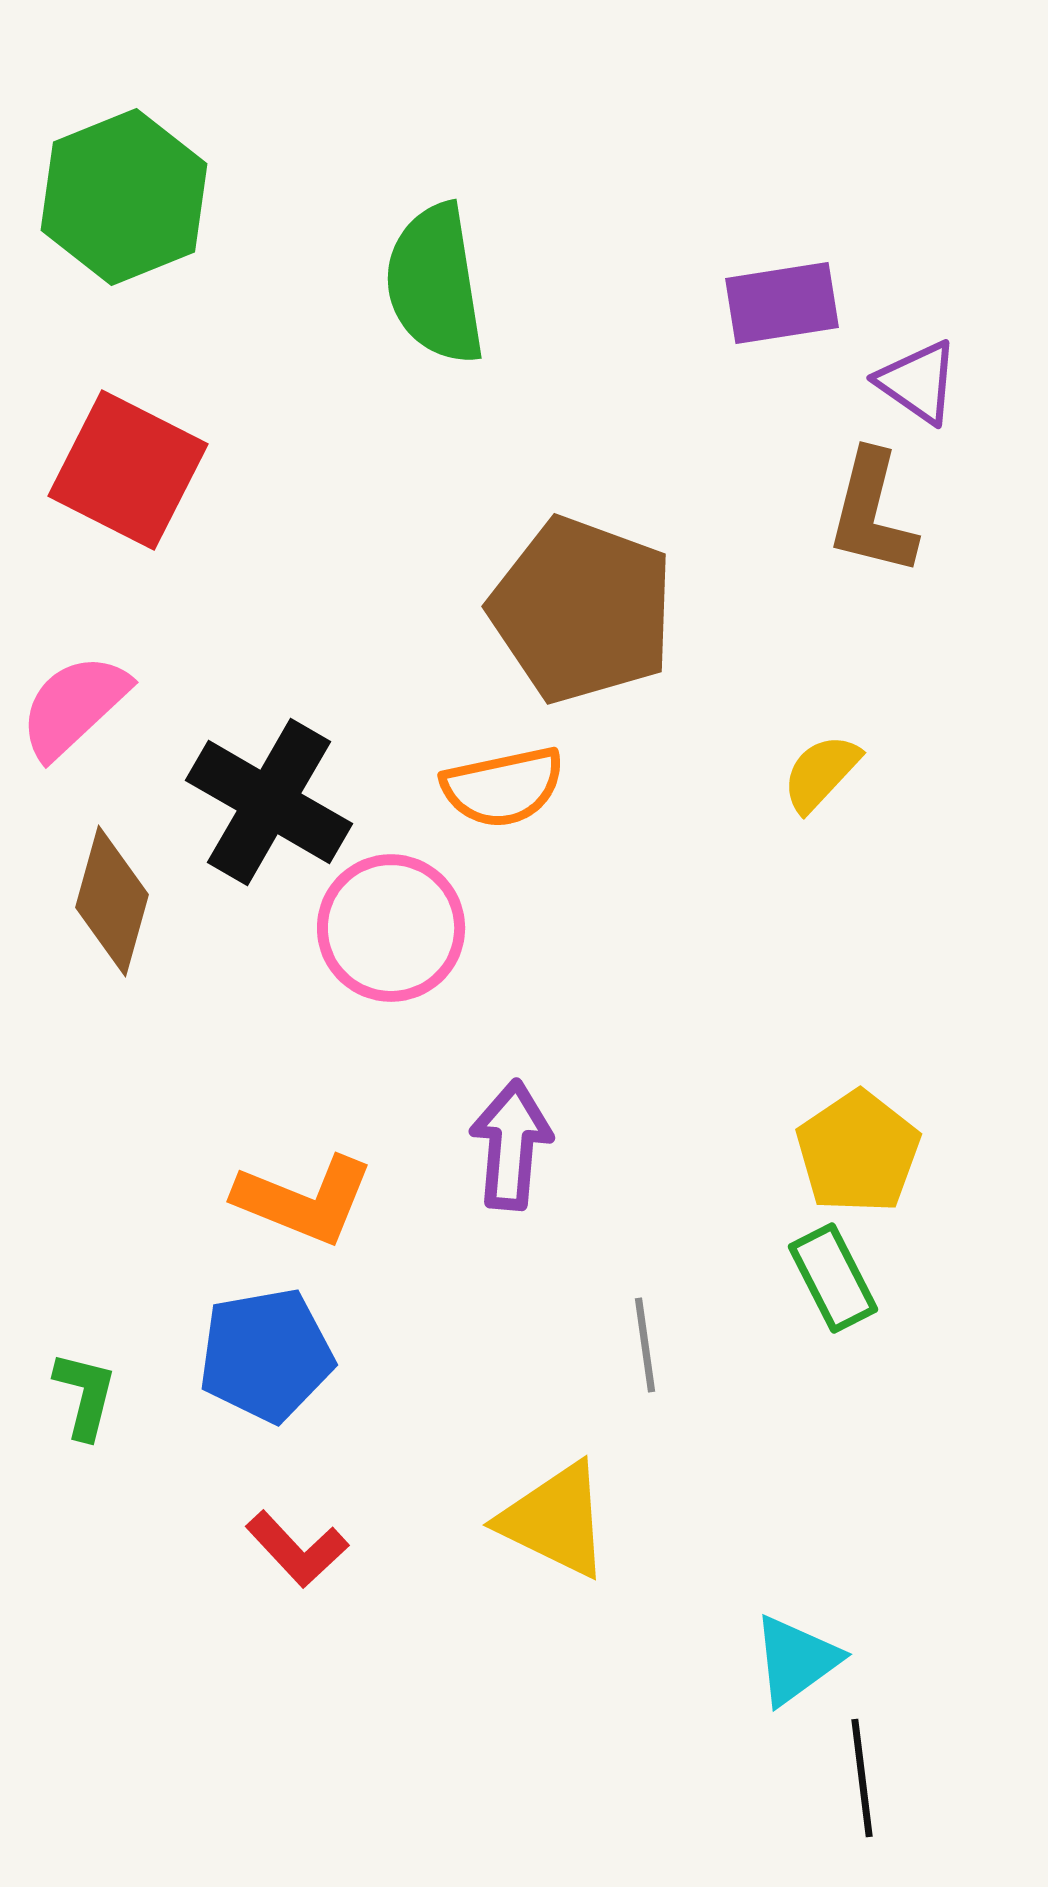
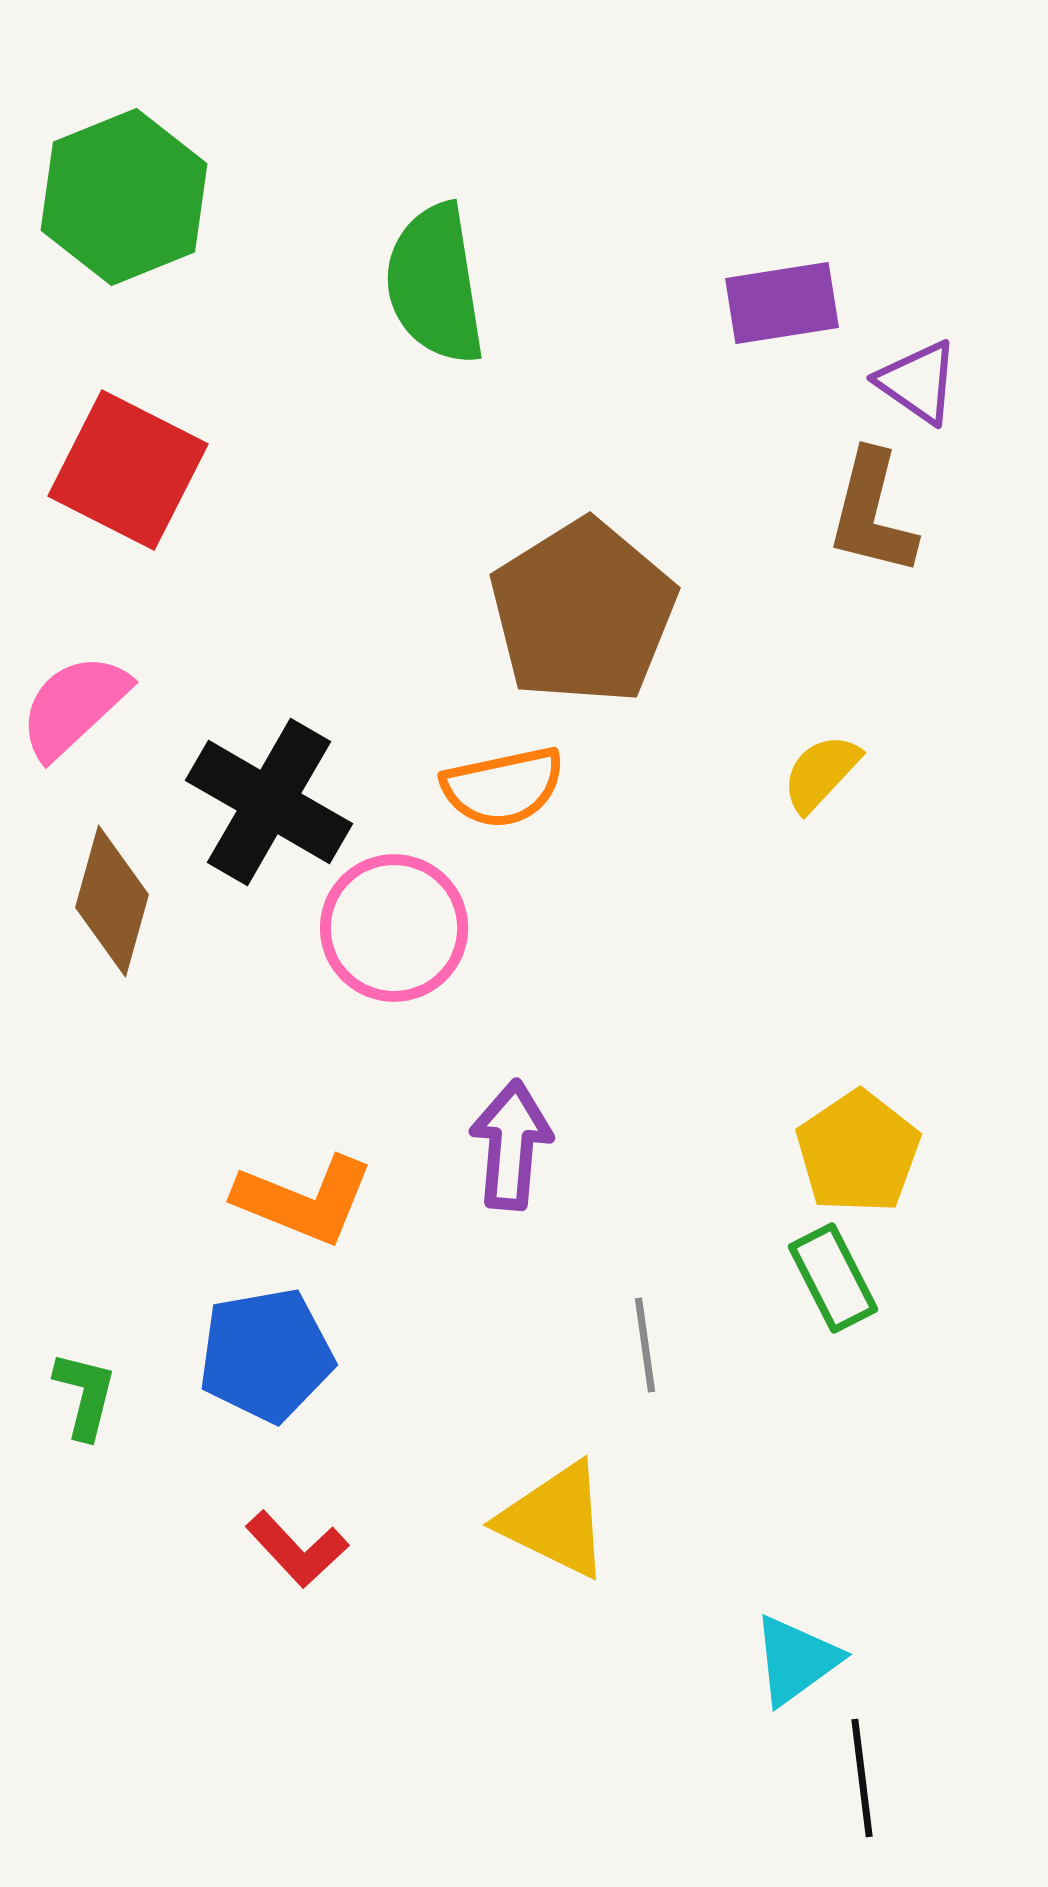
brown pentagon: moved 1 px right, 2 px down; rotated 20 degrees clockwise
pink circle: moved 3 px right
